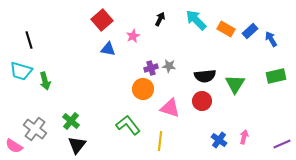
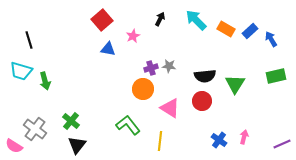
pink triangle: rotated 15 degrees clockwise
